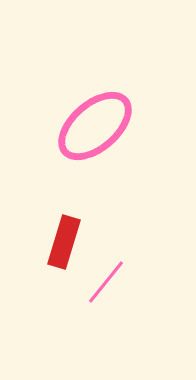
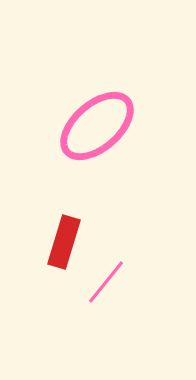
pink ellipse: moved 2 px right
